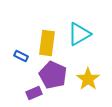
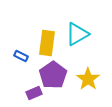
cyan triangle: moved 2 px left
purple pentagon: rotated 12 degrees clockwise
